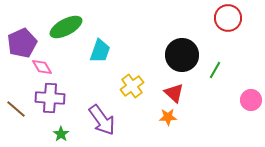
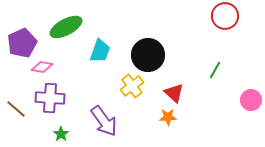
red circle: moved 3 px left, 2 px up
black circle: moved 34 px left
pink diamond: rotated 50 degrees counterclockwise
purple arrow: moved 2 px right, 1 px down
